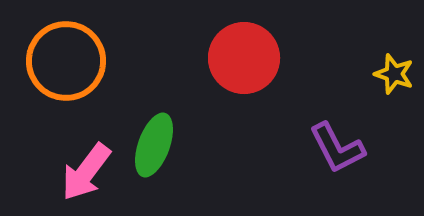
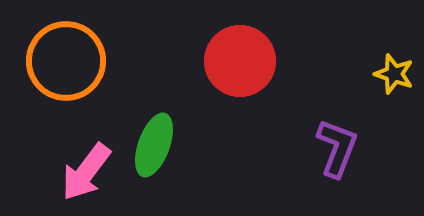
red circle: moved 4 px left, 3 px down
purple L-shape: rotated 132 degrees counterclockwise
